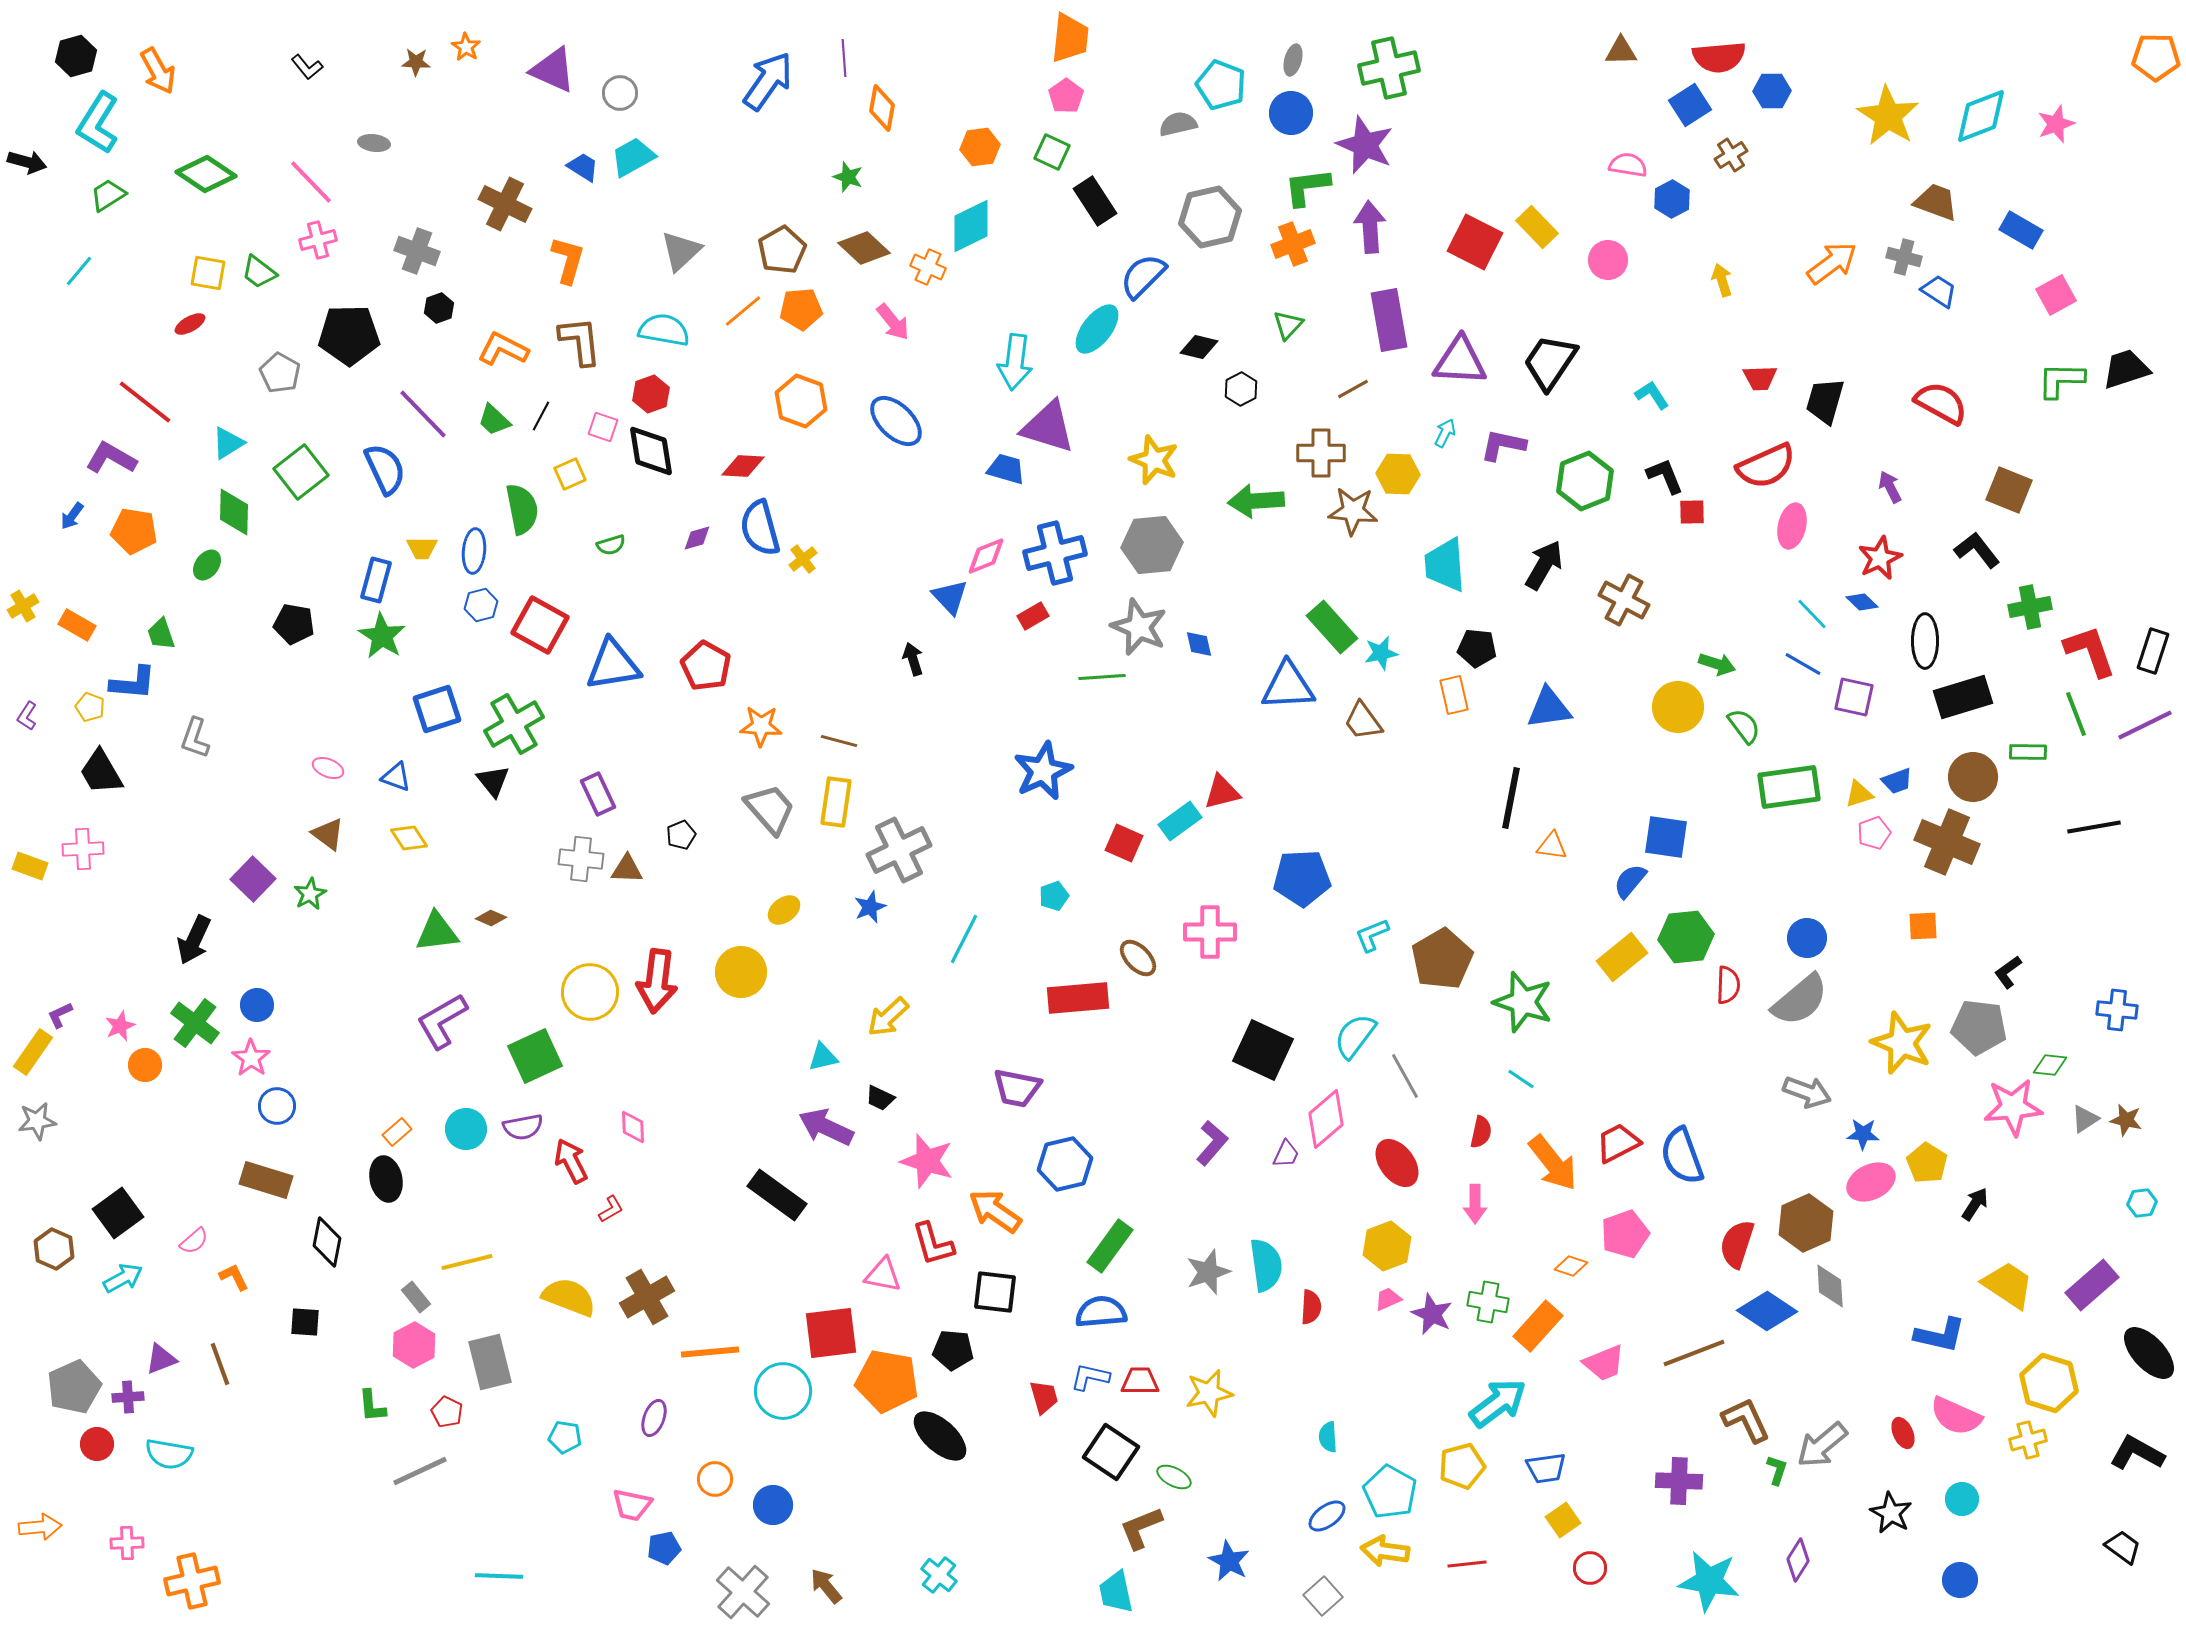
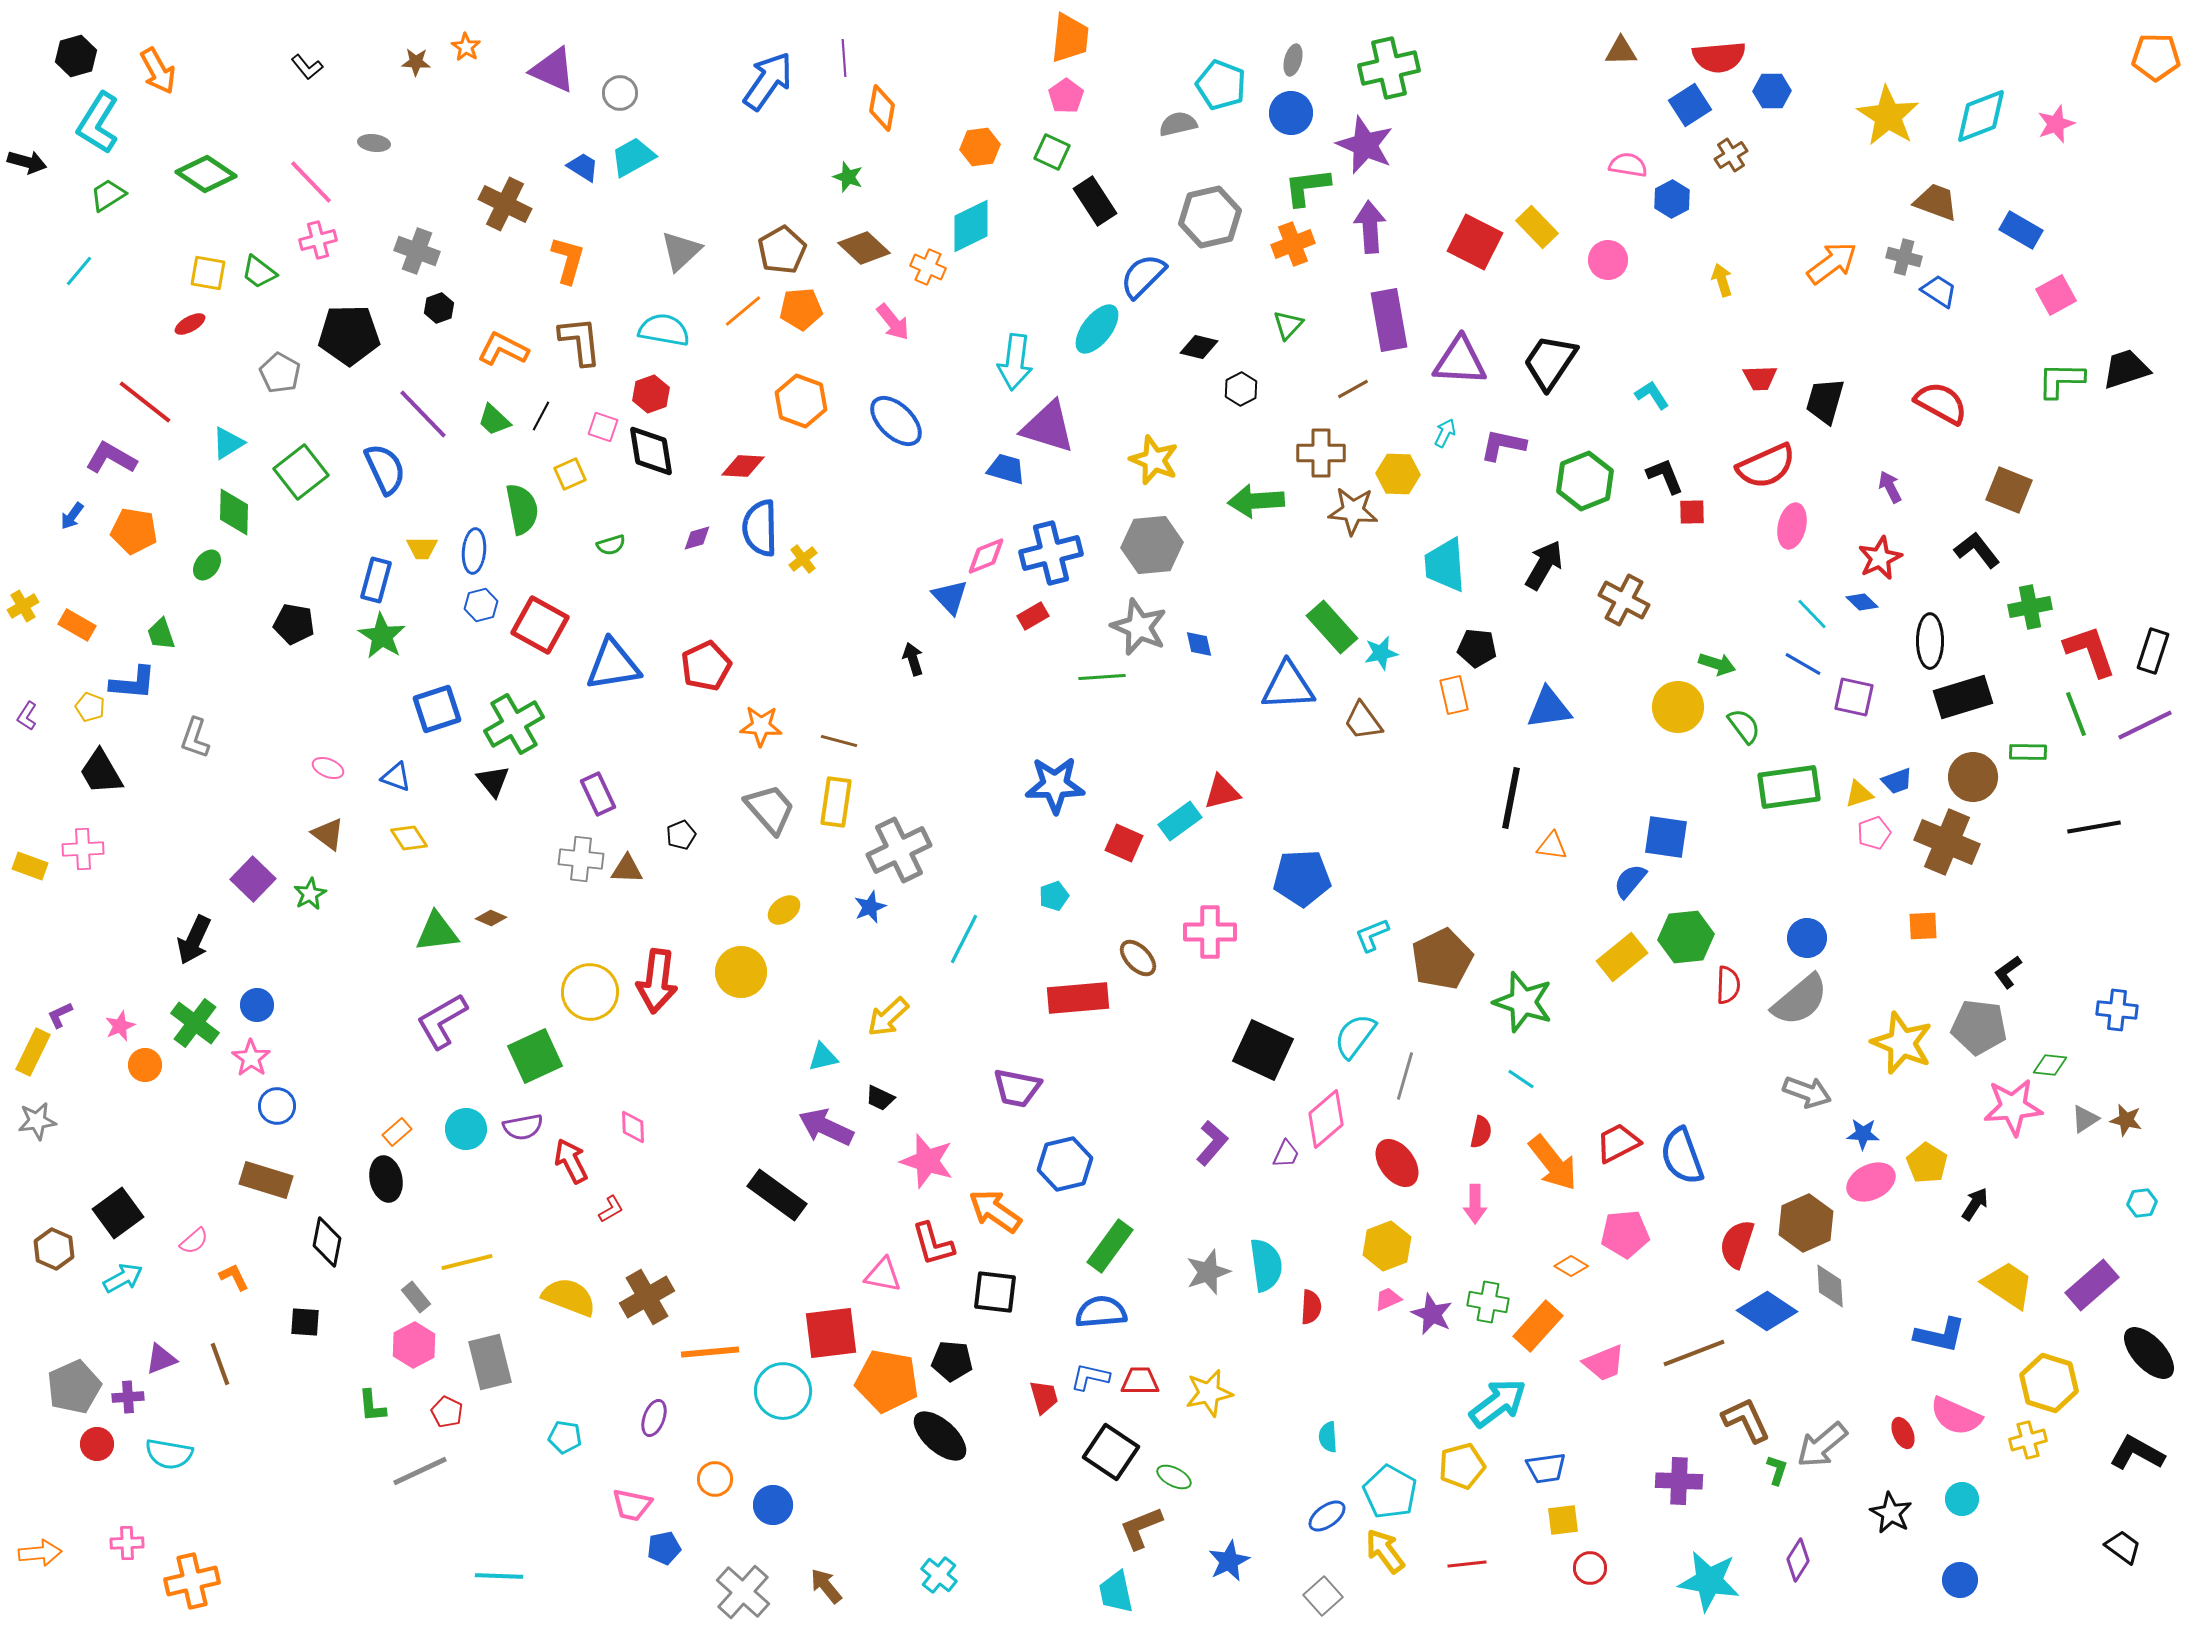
blue semicircle at (760, 528): rotated 14 degrees clockwise
blue cross at (1055, 553): moved 4 px left
black ellipse at (1925, 641): moved 5 px right
red pentagon at (706, 666): rotated 18 degrees clockwise
blue star at (1043, 771): moved 12 px right, 14 px down; rotated 24 degrees clockwise
brown pentagon at (1442, 959): rotated 4 degrees clockwise
yellow rectangle at (33, 1052): rotated 9 degrees counterclockwise
gray line at (1405, 1076): rotated 45 degrees clockwise
pink pentagon at (1625, 1234): rotated 15 degrees clockwise
orange diamond at (1571, 1266): rotated 12 degrees clockwise
black pentagon at (953, 1350): moved 1 px left, 11 px down
yellow square at (1563, 1520): rotated 28 degrees clockwise
orange arrow at (40, 1527): moved 26 px down
yellow arrow at (1385, 1551): rotated 45 degrees clockwise
blue star at (1229, 1561): rotated 18 degrees clockwise
